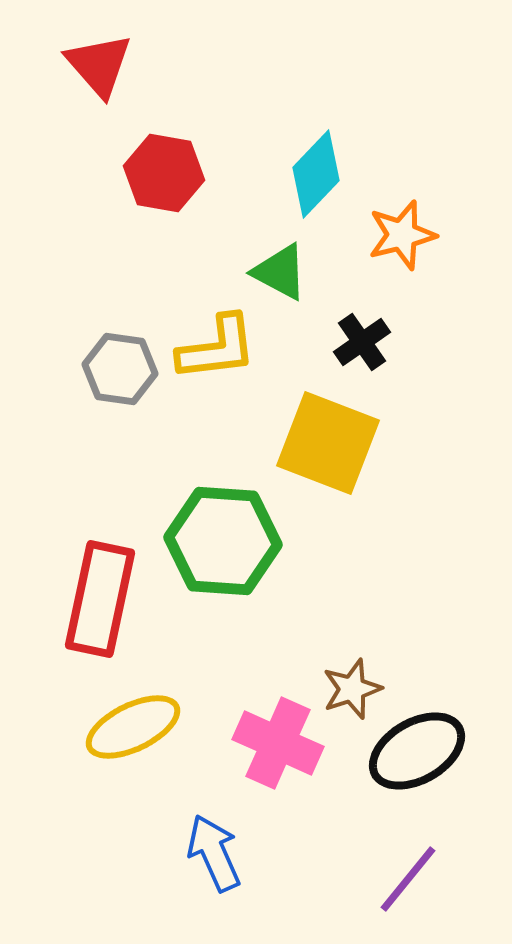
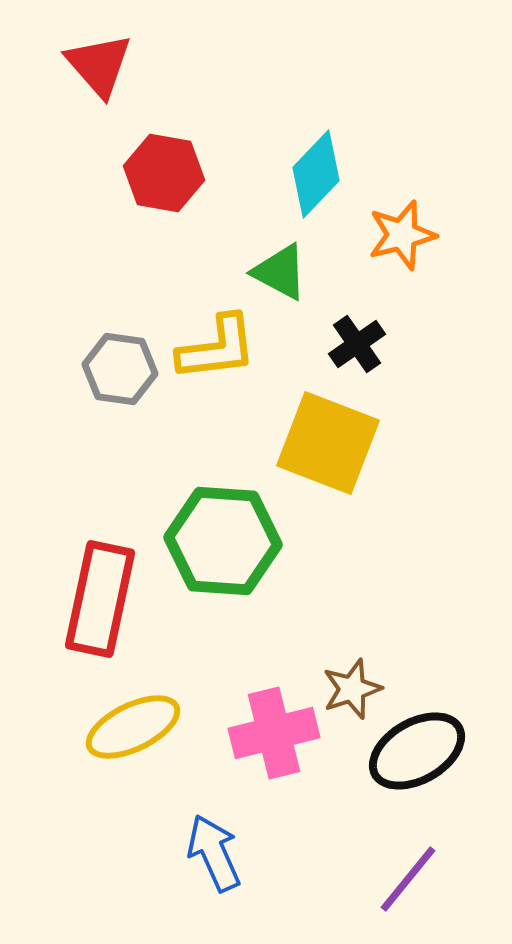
black cross: moved 5 px left, 2 px down
pink cross: moved 4 px left, 10 px up; rotated 38 degrees counterclockwise
